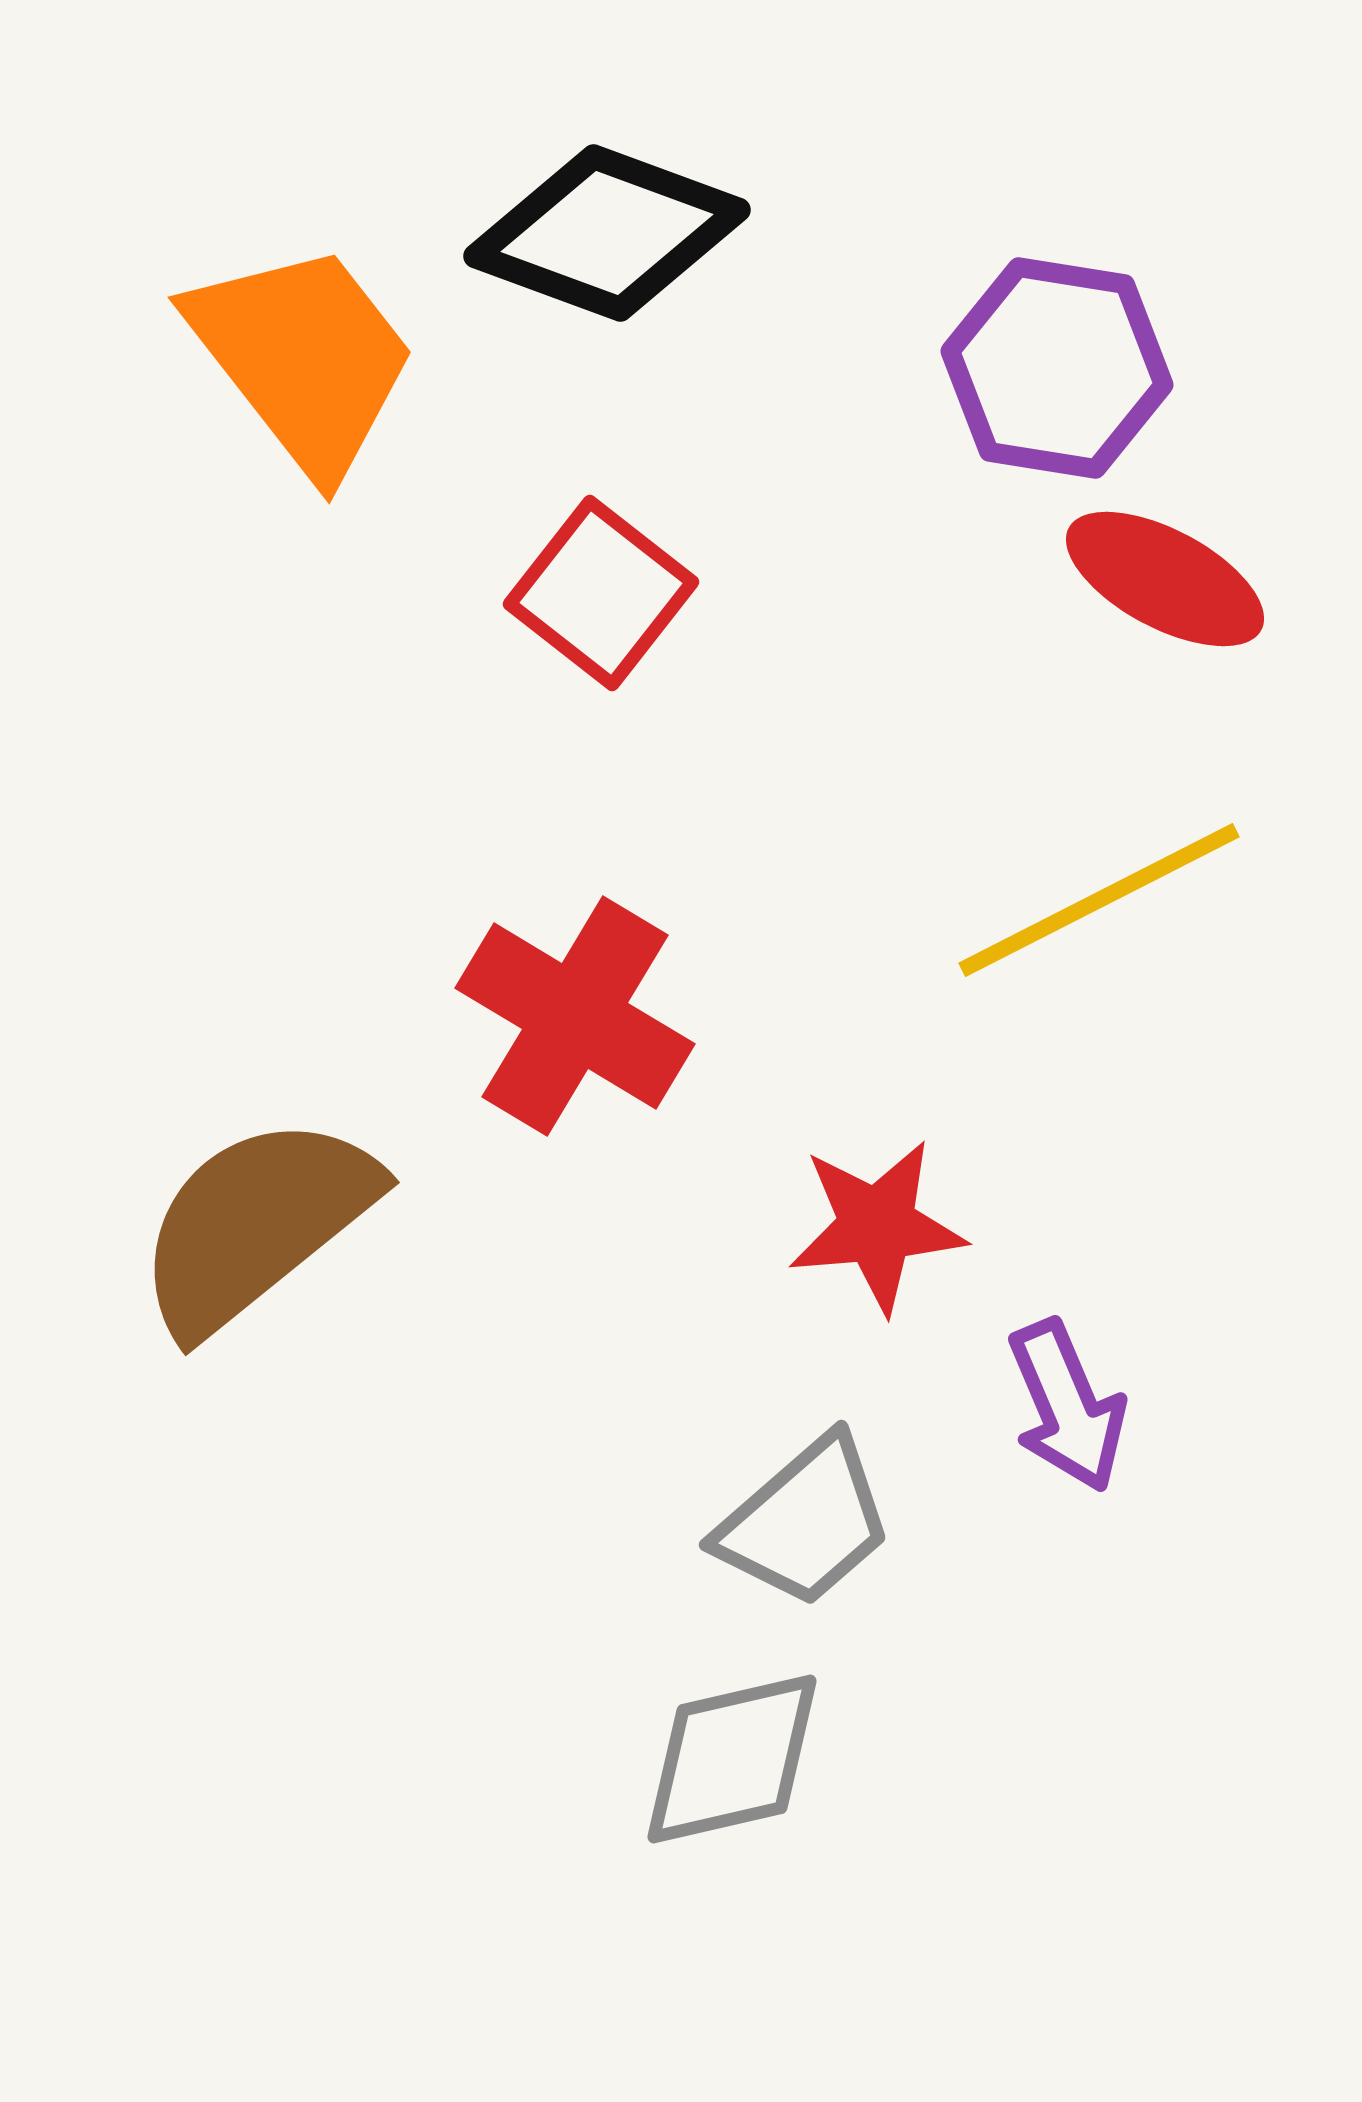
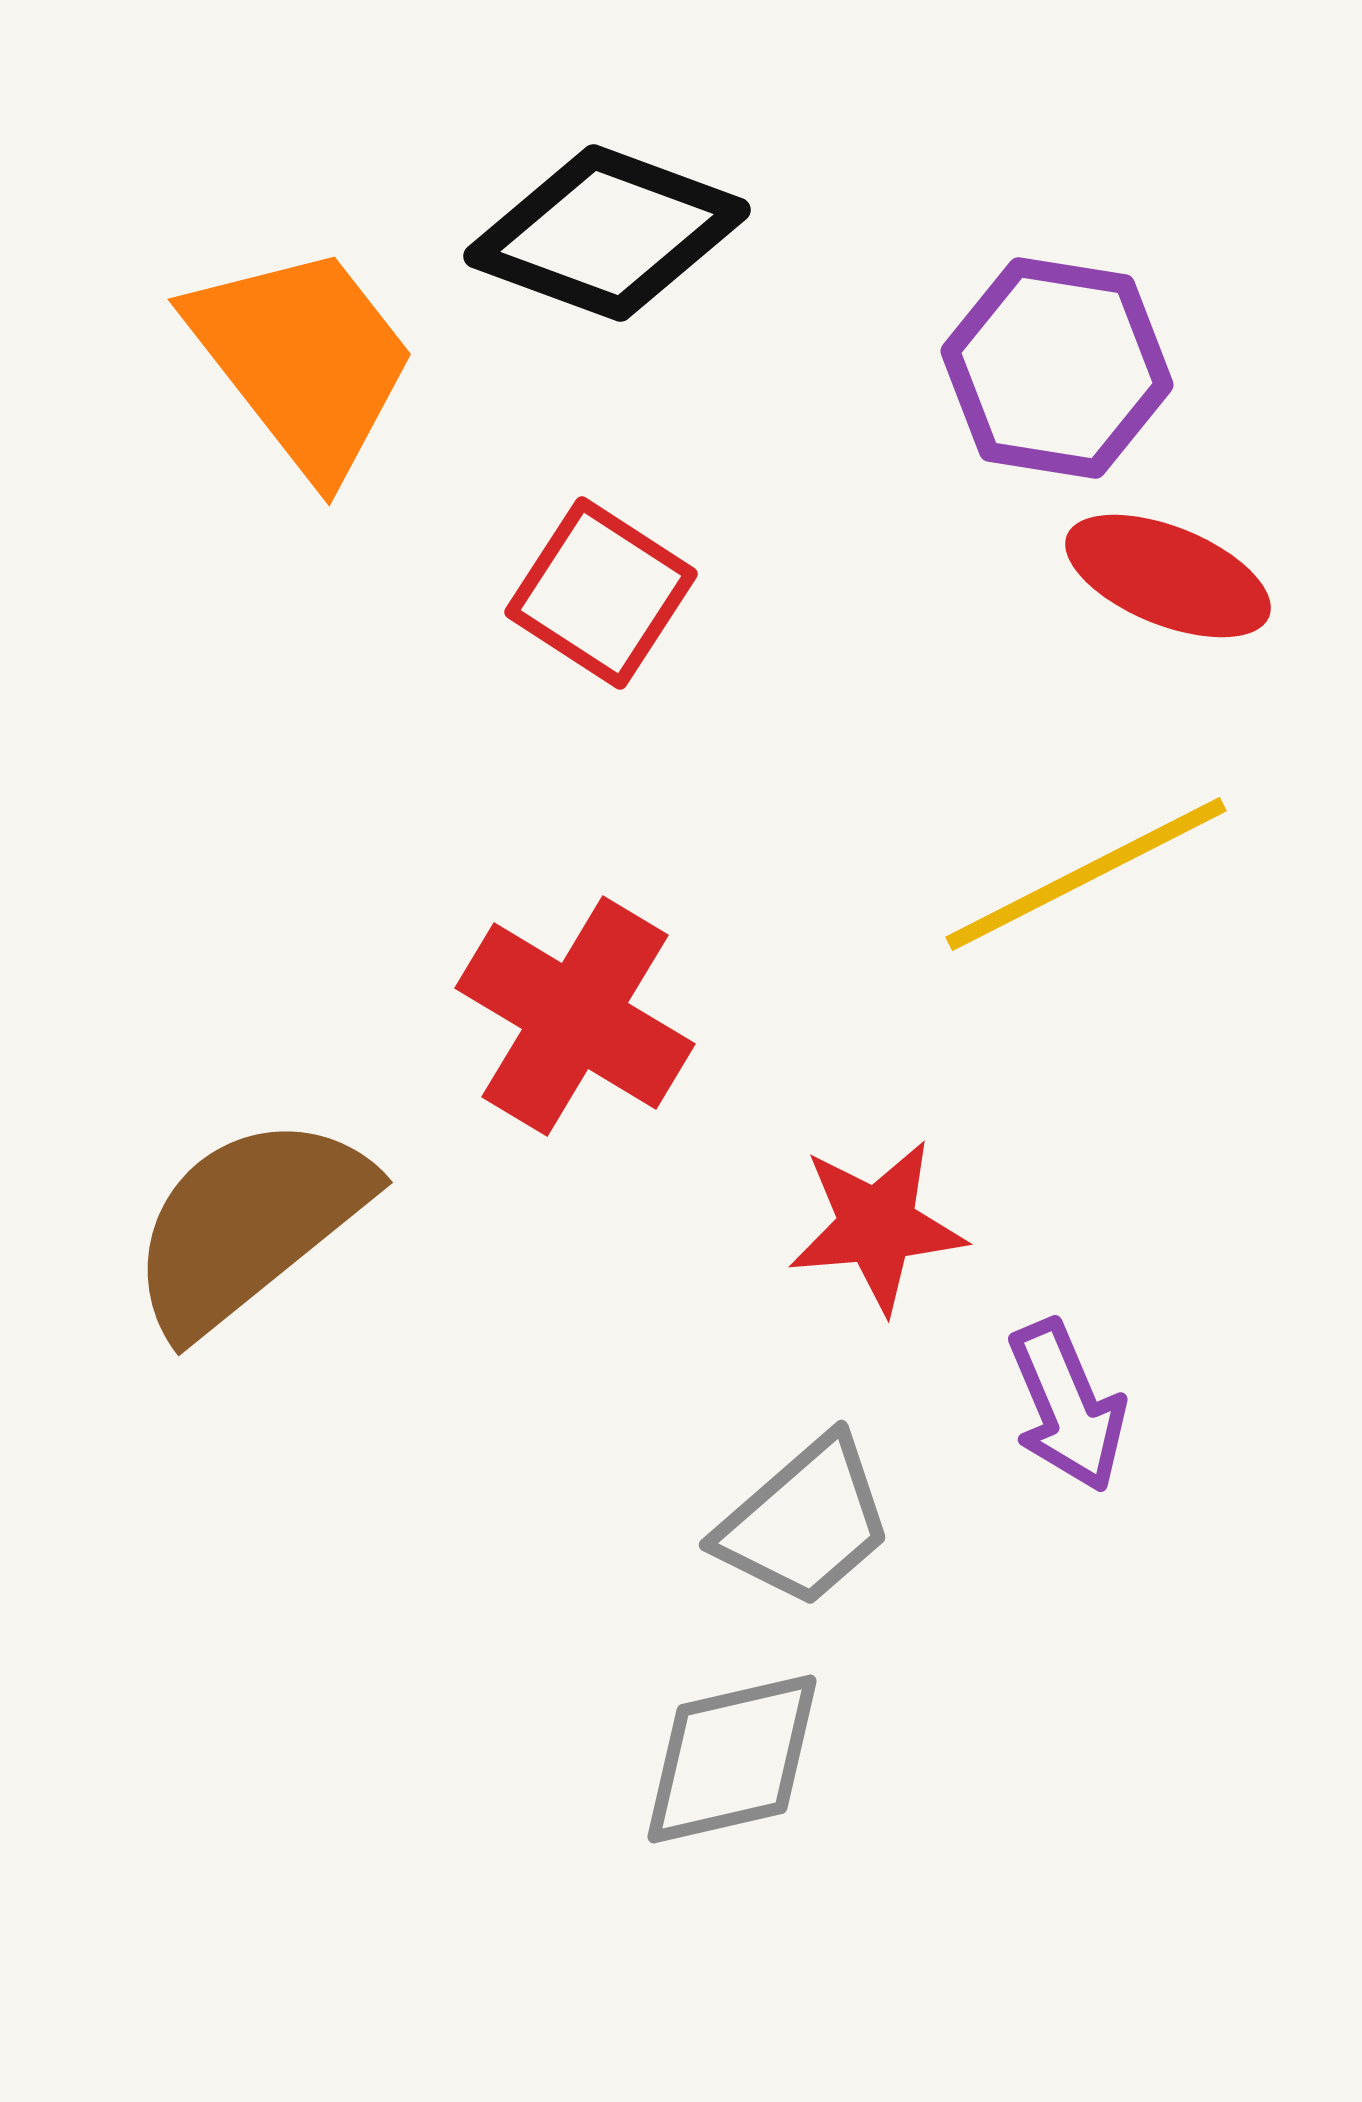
orange trapezoid: moved 2 px down
red ellipse: moved 3 px right, 3 px up; rotated 6 degrees counterclockwise
red square: rotated 5 degrees counterclockwise
yellow line: moved 13 px left, 26 px up
brown semicircle: moved 7 px left
